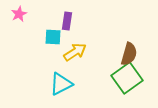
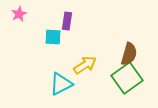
yellow arrow: moved 10 px right, 13 px down
